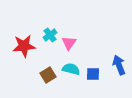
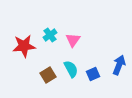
pink triangle: moved 4 px right, 3 px up
blue arrow: rotated 42 degrees clockwise
cyan semicircle: rotated 48 degrees clockwise
blue square: rotated 24 degrees counterclockwise
